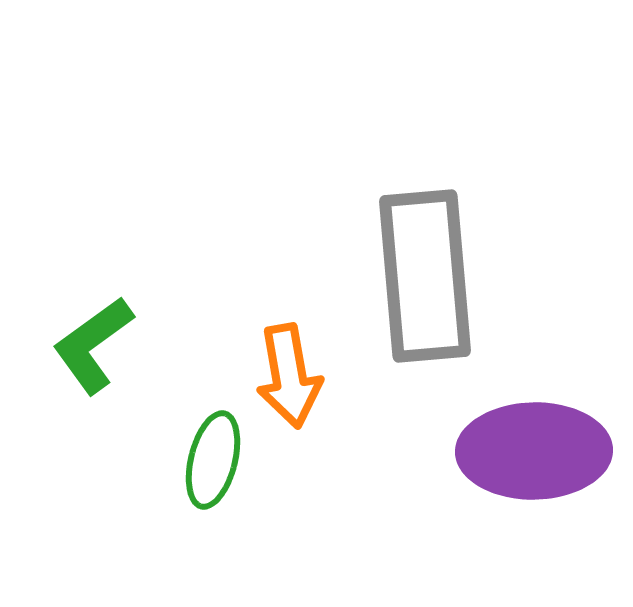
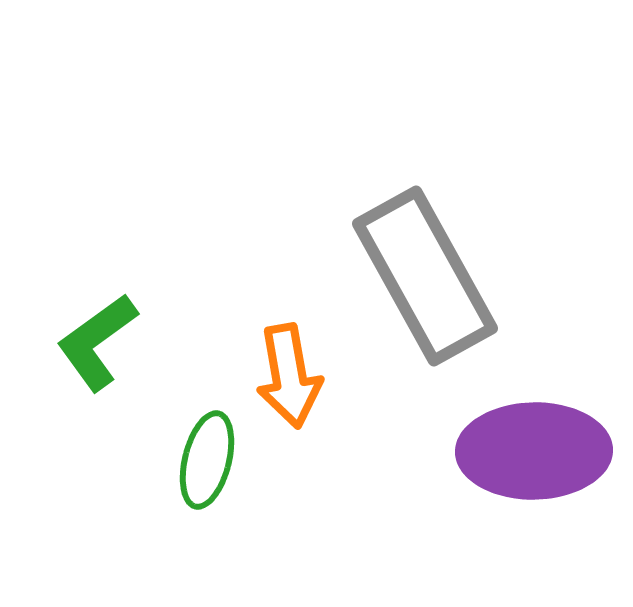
gray rectangle: rotated 24 degrees counterclockwise
green L-shape: moved 4 px right, 3 px up
green ellipse: moved 6 px left
